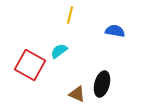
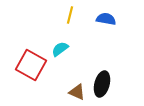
blue semicircle: moved 9 px left, 12 px up
cyan semicircle: moved 1 px right, 2 px up
red square: moved 1 px right
brown triangle: moved 2 px up
